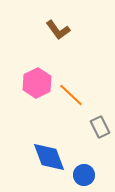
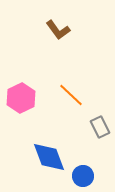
pink hexagon: moved 16 px left, 15 px down
blue circle: moved 1 px left, 1 px down
